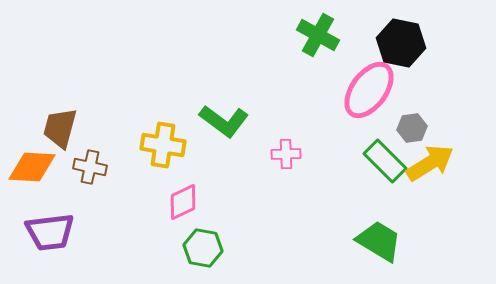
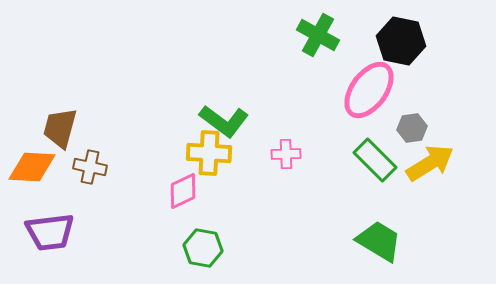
black hexagon: moved 2 px up
yellow cross: moved 46 px right, 8 px down; rotated 6 degrees counterclockwise
green rectangle: moved 10 px left, 1 px up
pink diamond: moved 11 px up
